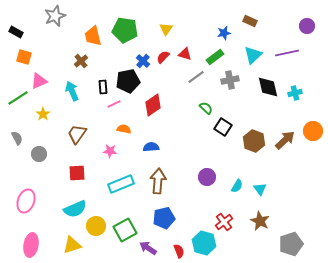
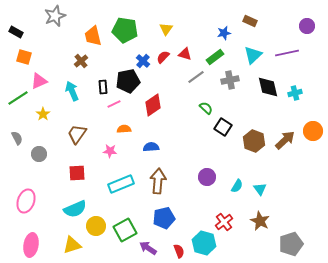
orange semicircle at (124, 129): rotated 16 degrees counterclockwise
